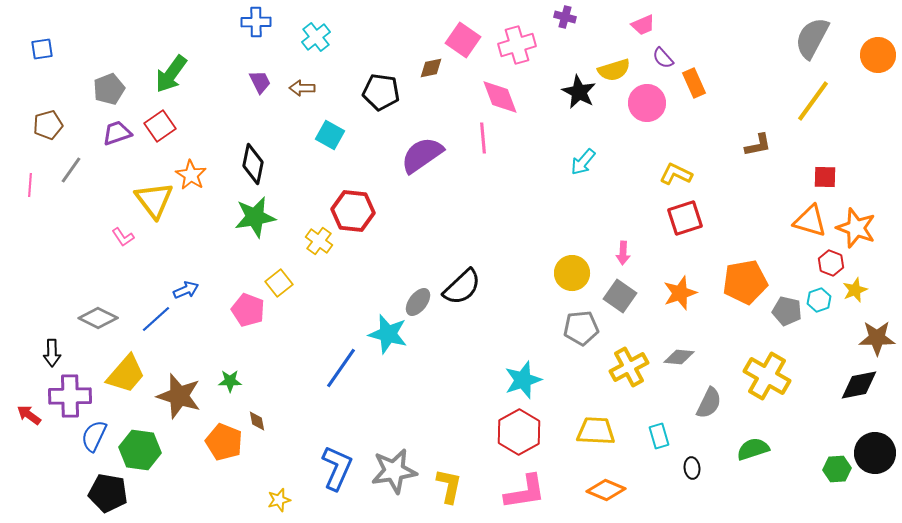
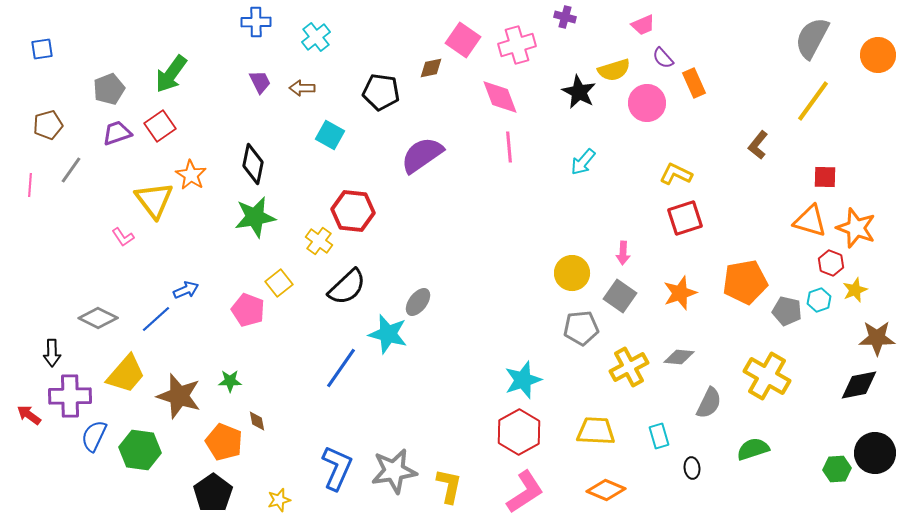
pink line at (483, 138): moved 26 px right, 9 px down
brown L-shape at (758, 145): rotated 140 degrees clockwise
black semicircle at (462, 287): moved 115 px left
pink L-shape at (525, 492): rotated 24 degrees counterclockwise
black pentagon at (108, 493): moved 105 px right; rotated 27 degrees clockwise
